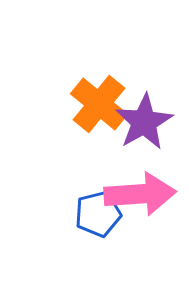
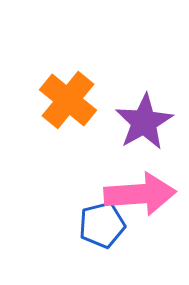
orange cross: moved 31 px left, 4 px up
blue pentagon: moved 4 px right, 11 px down
